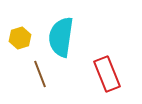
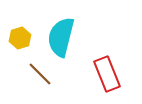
cyan semicircle: rotated 6 degrees clockwise
brown line: rotated 24 degrees counterclockwise
